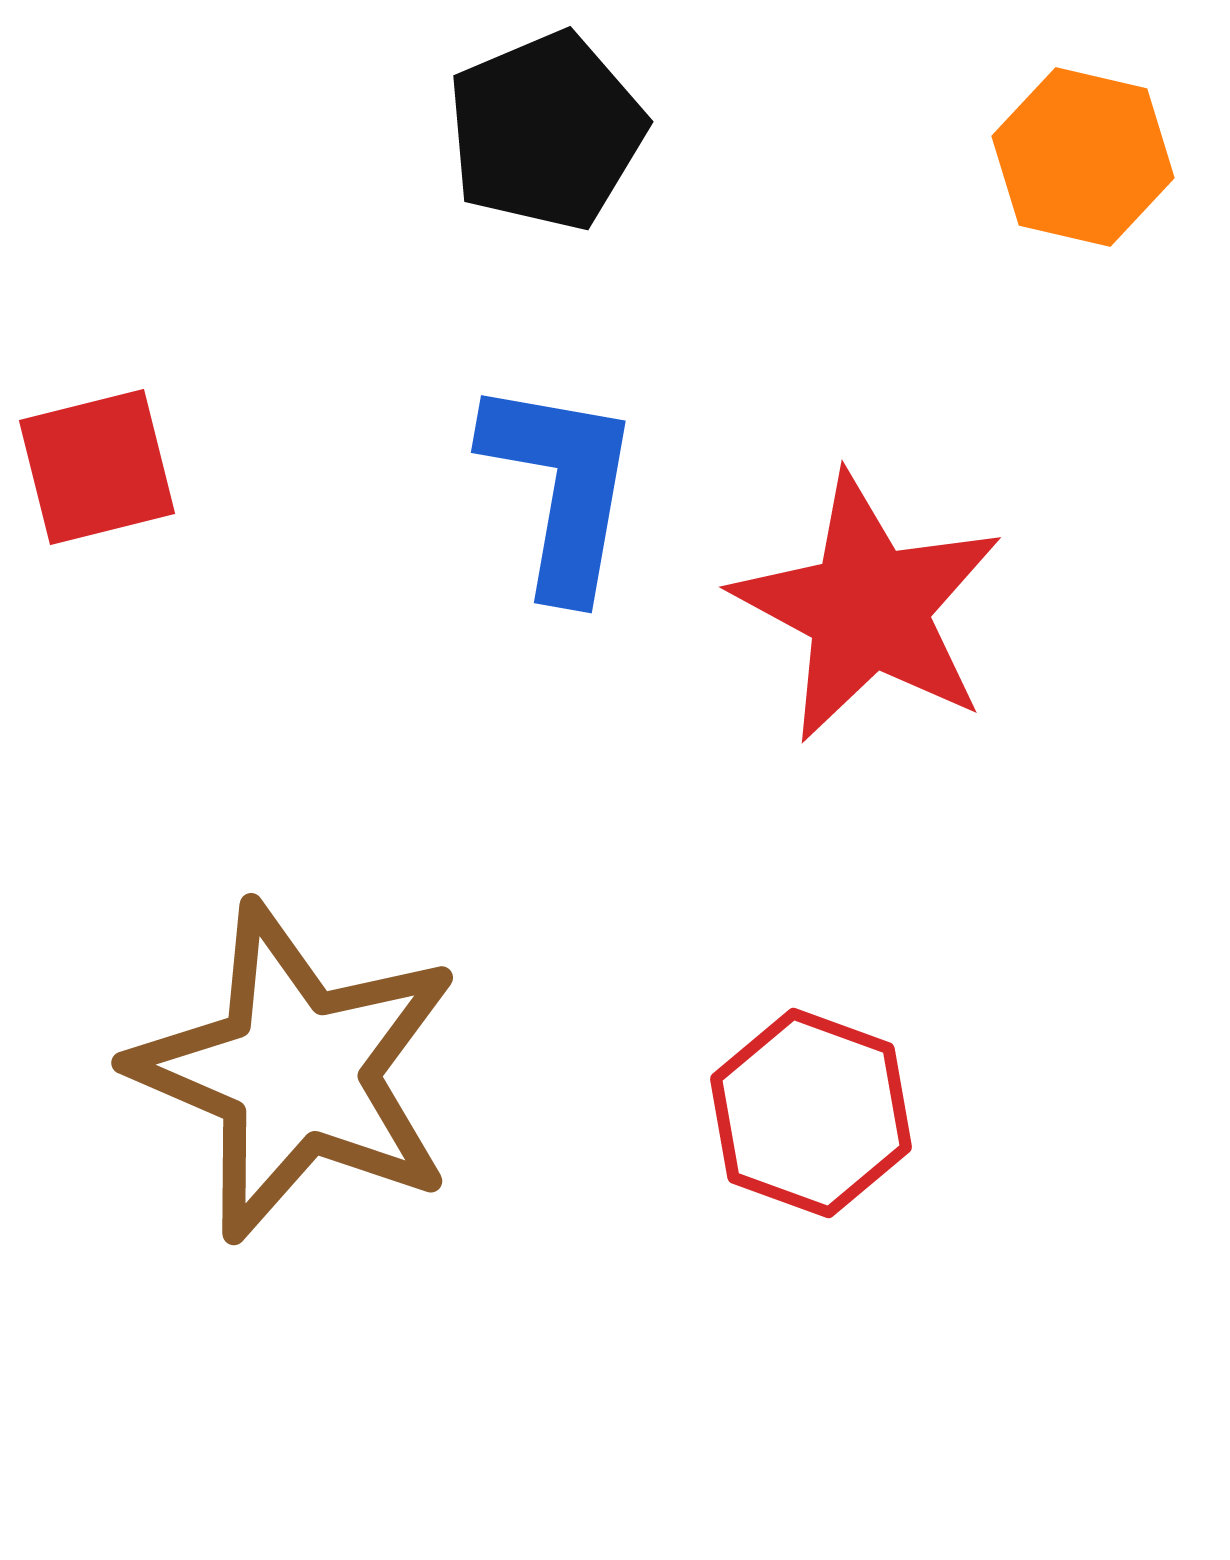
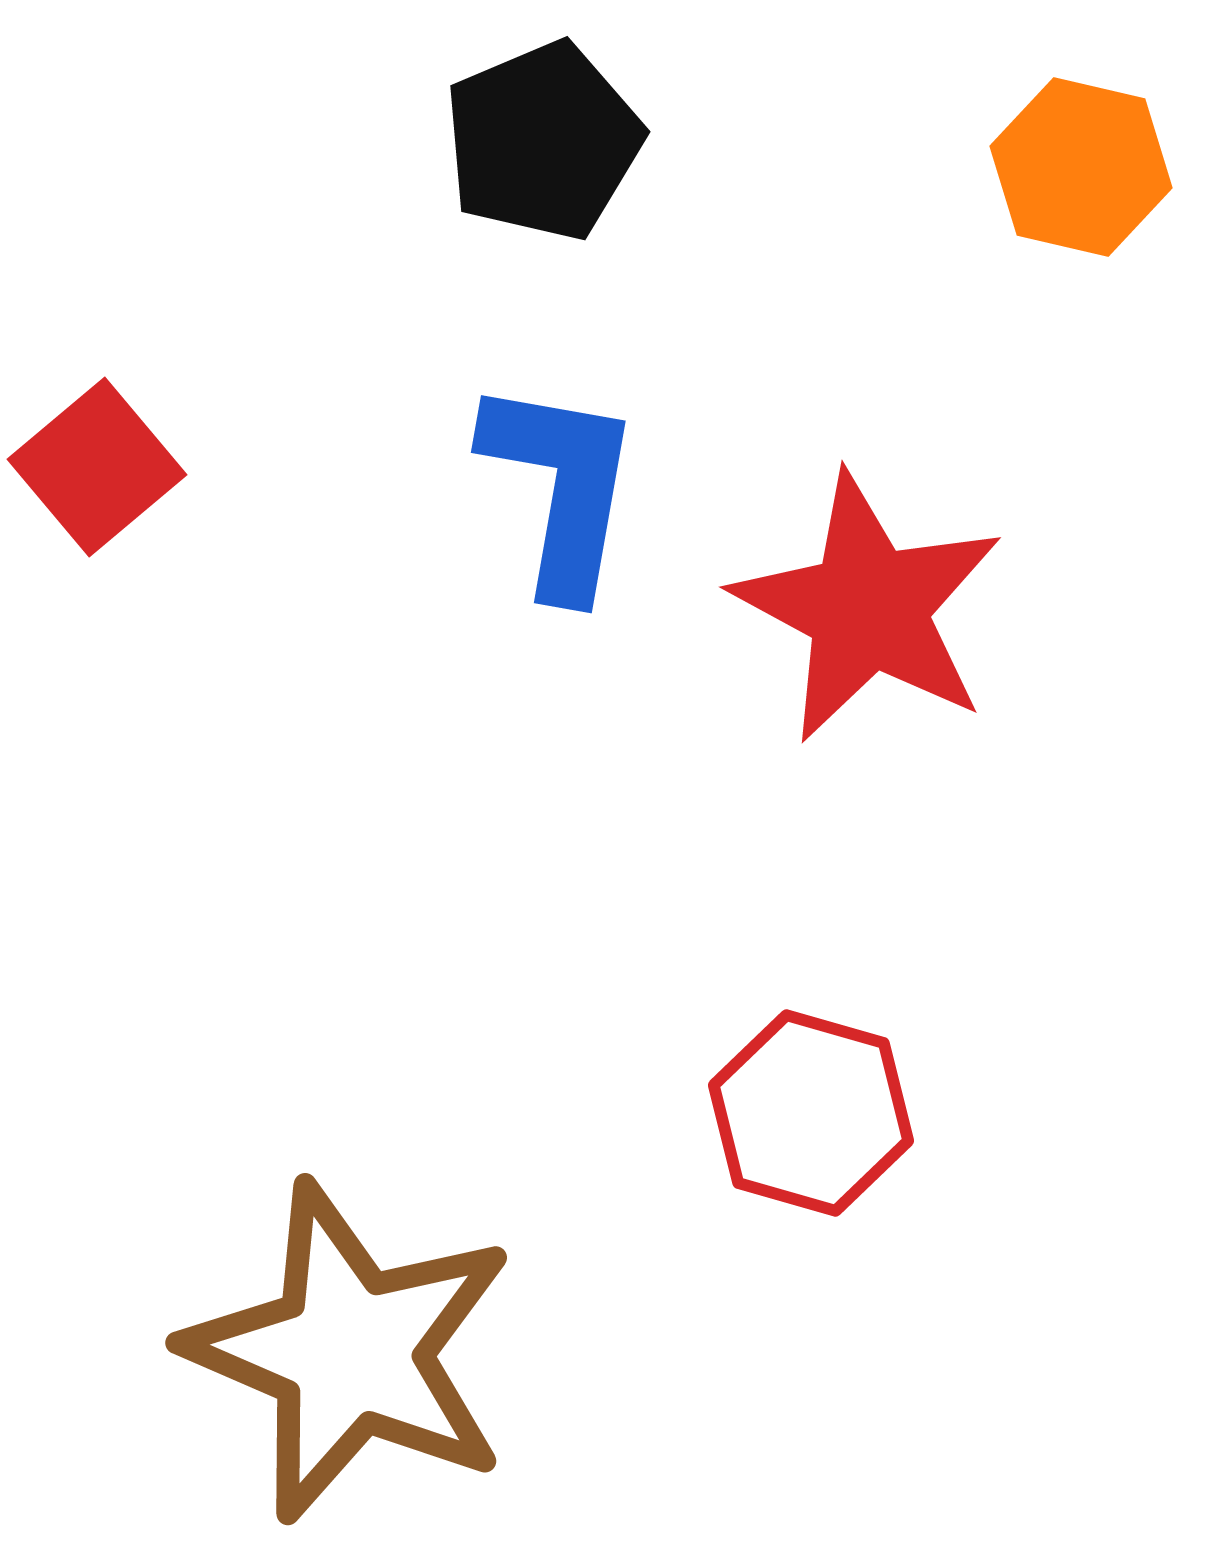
black pentagon: moved 3 px left, 10 px down
orange hexagon: moved 2 px left, 10 px down
red square: rotated 26 degrees counterclockwise
brown star: moved 54 px right, 280 px down
red hexagon: rotated 4 degrees counterclockwise
